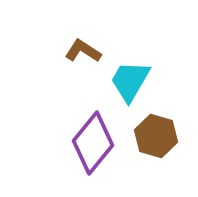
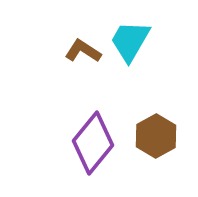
cyan trapezoid: moved 40 px up
brown hexagon: rotated 15 degrees clockwise
